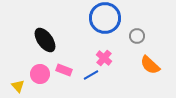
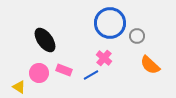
blue circle: moved 5 px right, 5 px down
pink circle: moved 1 px left, 1 px up
yellow triangle: moved 1 px right, 1 px down; rotated 16 degrees counterclockwise
